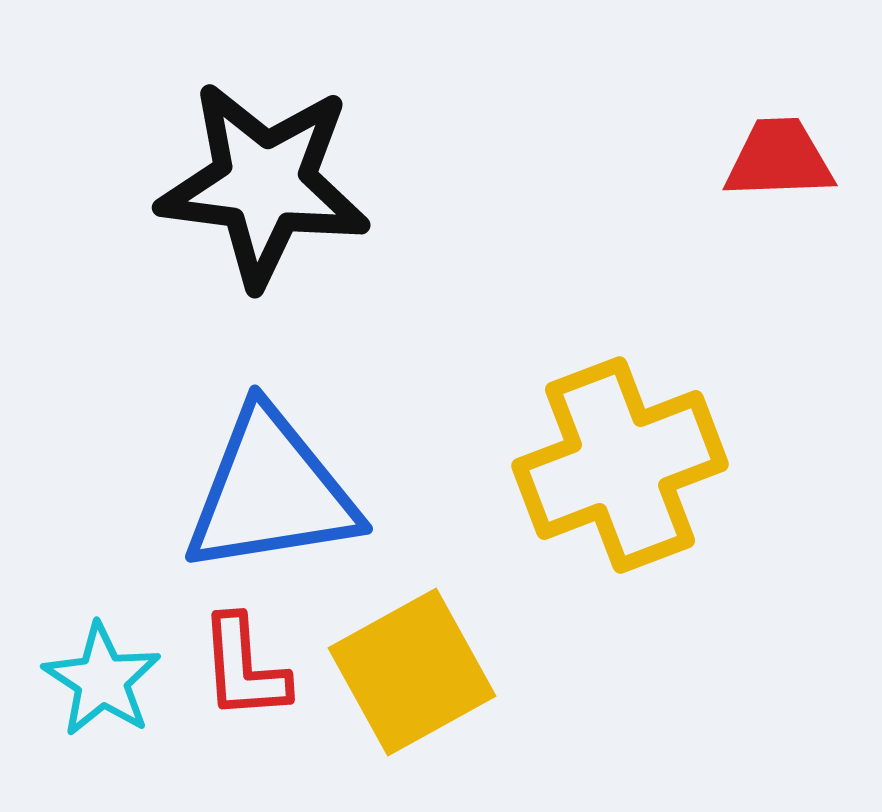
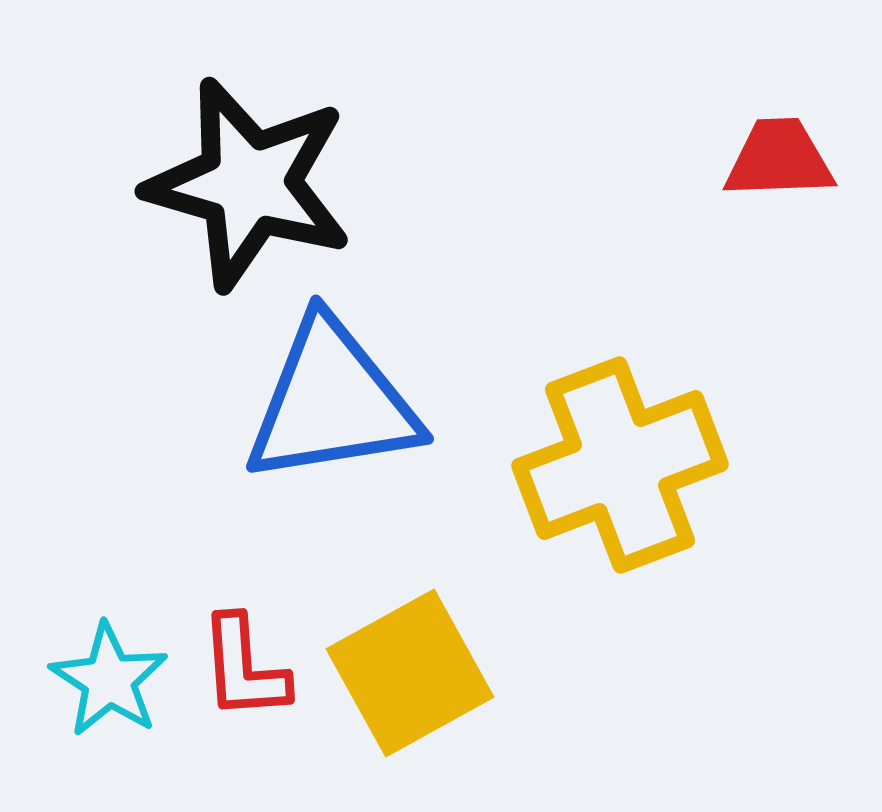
black star: moved 15 px left; rotated 9 degrees clockwise
blue triangle: moved 61 px right, 90 px up
yellow square: moved 2 px left, 1 px down
cyan star: moved 7 px right
